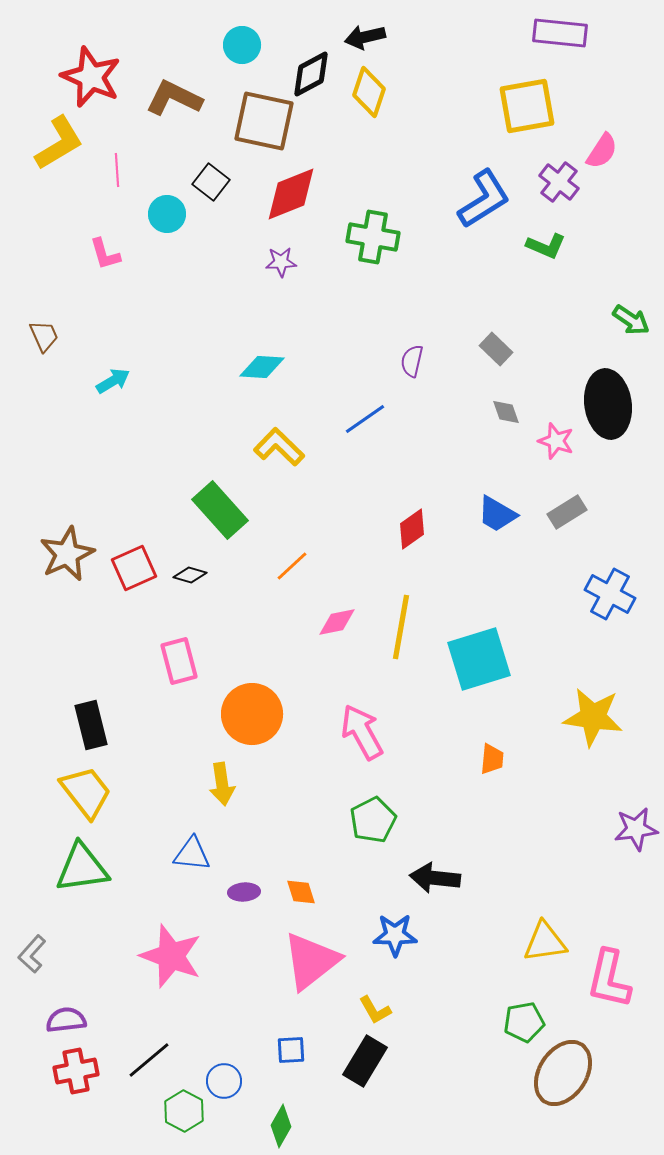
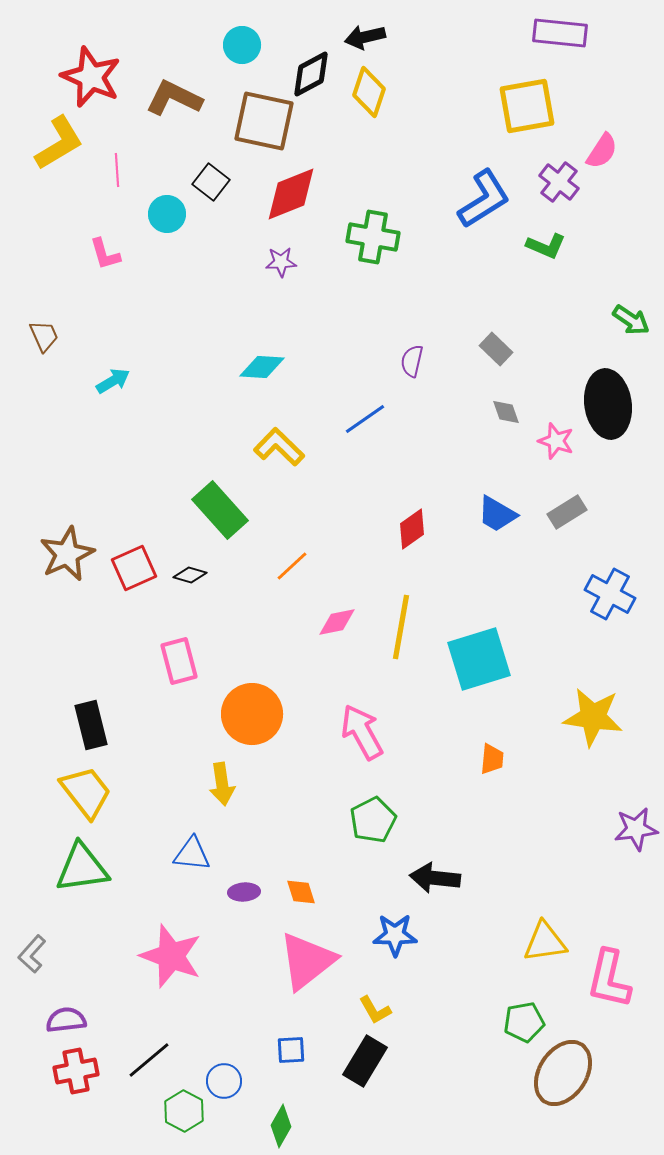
pink triangle at (311, 961): moved 4 px left
